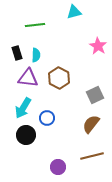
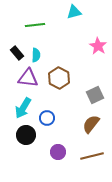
black rectangle: rotated 24 degrees counterclockwise
purple circle: moved 15 px up
